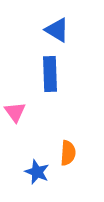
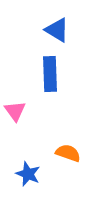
pink triangle: moved 1 px up
orange semicircle: rotated 75 degrees counterclockwise
blue star: moved 9 px left, 2 px down
